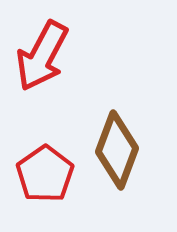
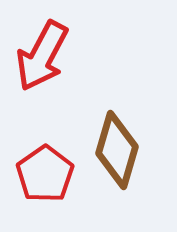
brown diamond: rotated 4 degrees counterclockwise
